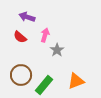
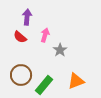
purple arrow: rotated 77 degrees clockwise
gray star: moved 3 px right
